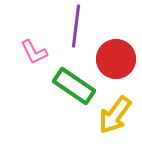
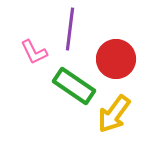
purple line: moved 6 px left, 3 px down
yellow arrow: moved 1 px left, 1 px up
